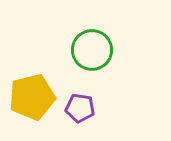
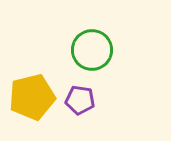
purple pentagon: moved 8 px up
